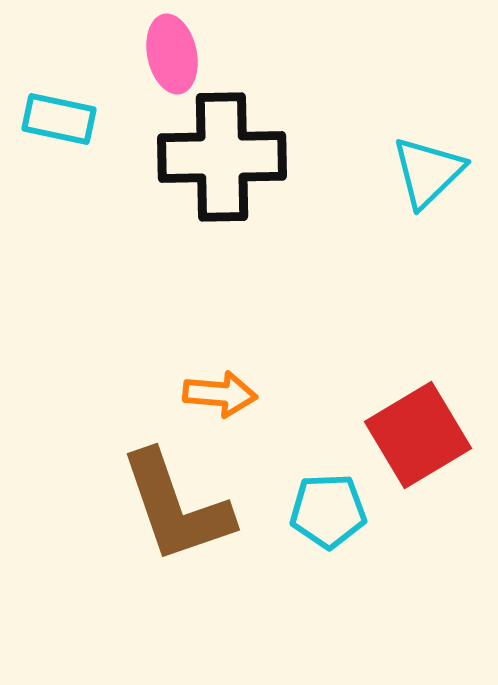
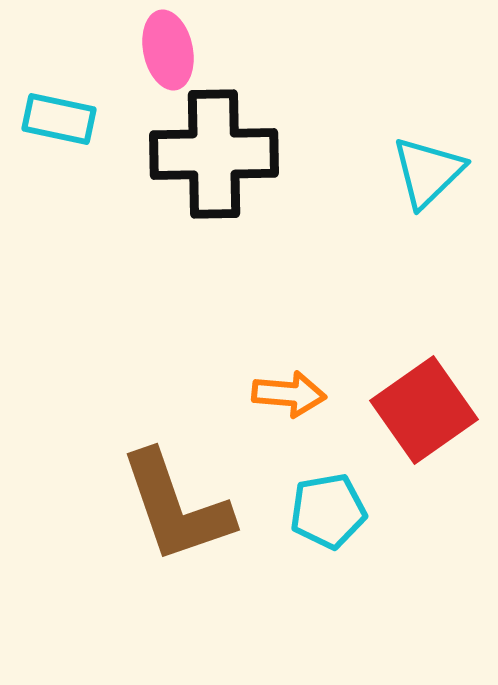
pink ellipse: moved 4 px left, 4 px up
black cross: moved 8 px left, 3 px up
orange arrow: moved 69 px right
red square: moved 6 px right, 25 px up; rotated 4 degrees counterclockwise
cyan pentagon: rotated 8 degrees counterclockwise
